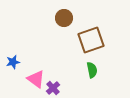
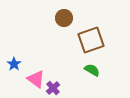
blue star: moved 1 px right, 2 px down; rotated 24 degrees counterclockwise
green semicircle: rotated 49 degrees counterclockwise
